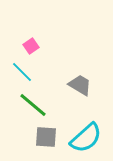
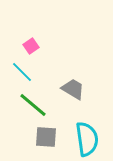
gray trapezoid: moved 7 px left, 4 px down
cyan semicircle: moved 1 px right, 1 px down; rotated 56 degrees counterclockwise
